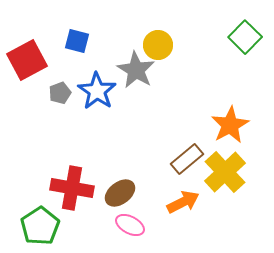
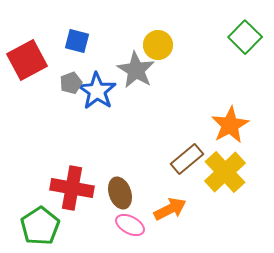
gray pentagon: moved 11 px right, 10 px up
brown ellipse: rotated 72 degrees counterclockwise
orange arrow: moved 13 px left, 7 px down
